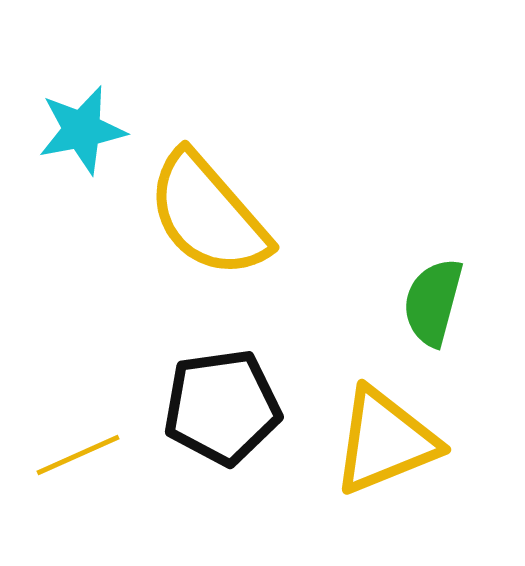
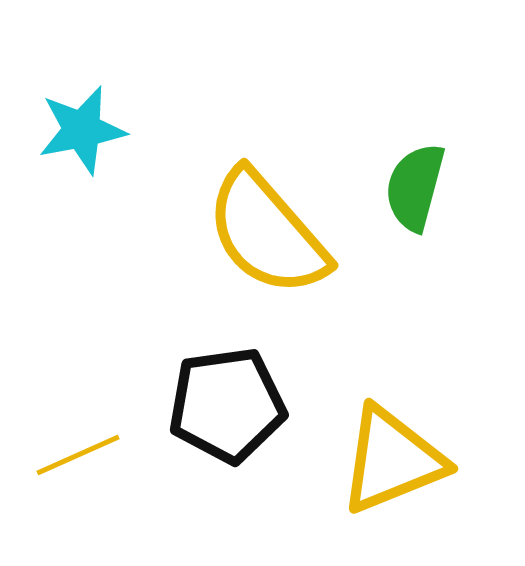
yellow semicircle: moved 59 px right, 18 px down
green semicircle: moved 18 px left, 115 px up
black pentagon: moved 5 px right, 2 px up
yellow triangle: moved 7 px right, 19 px down
